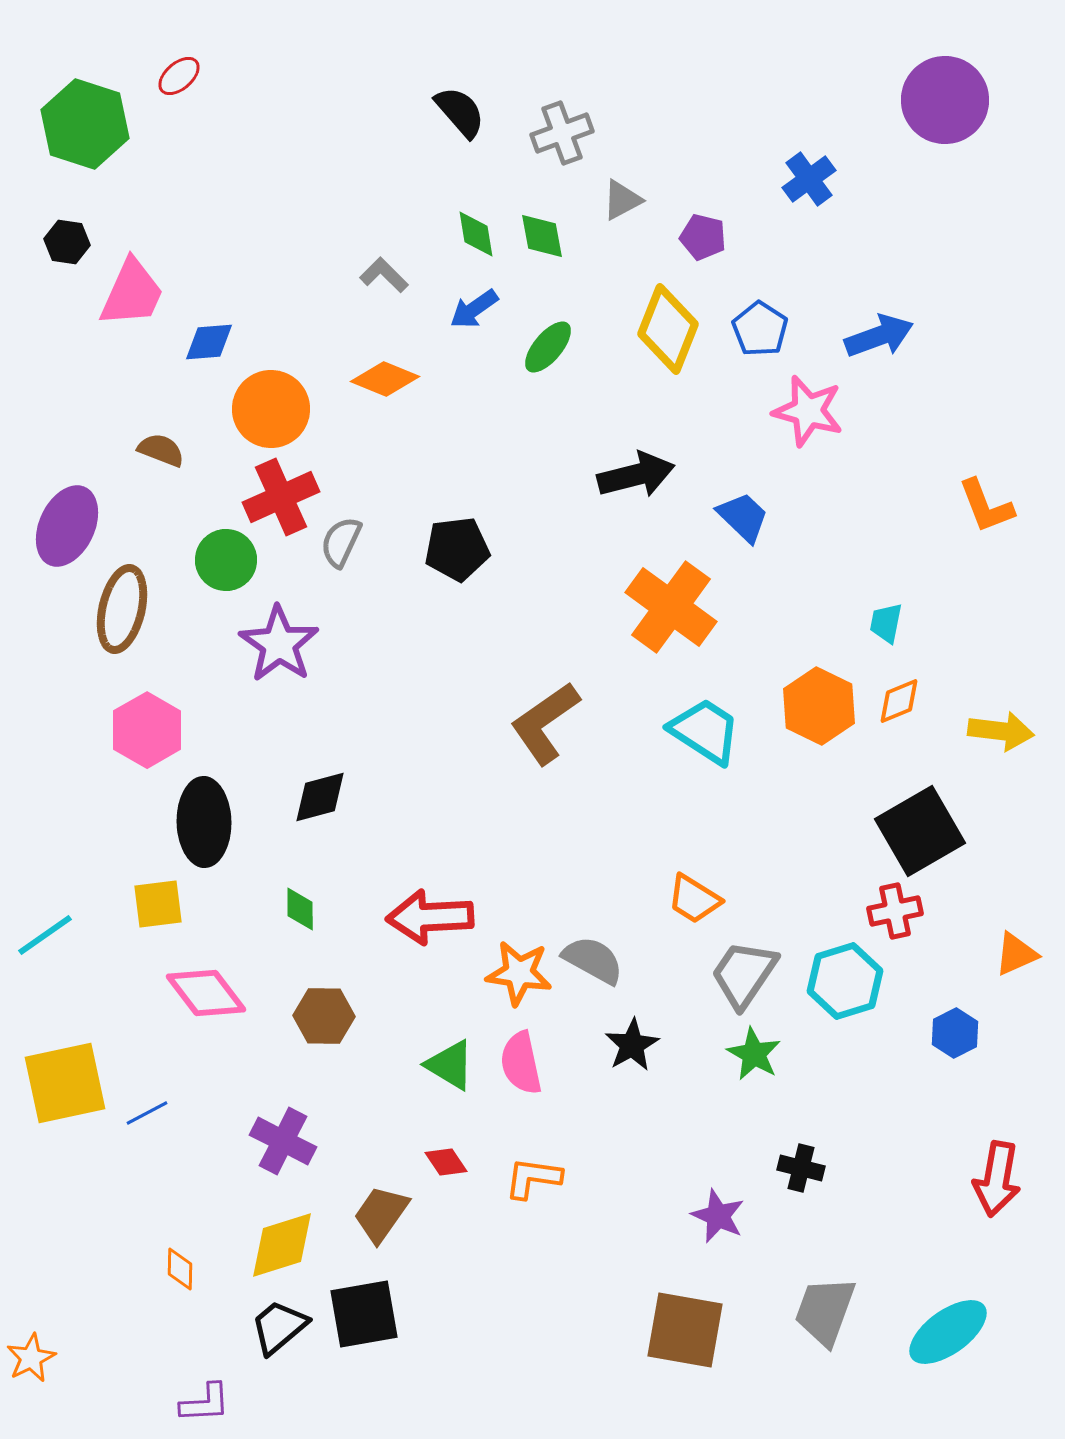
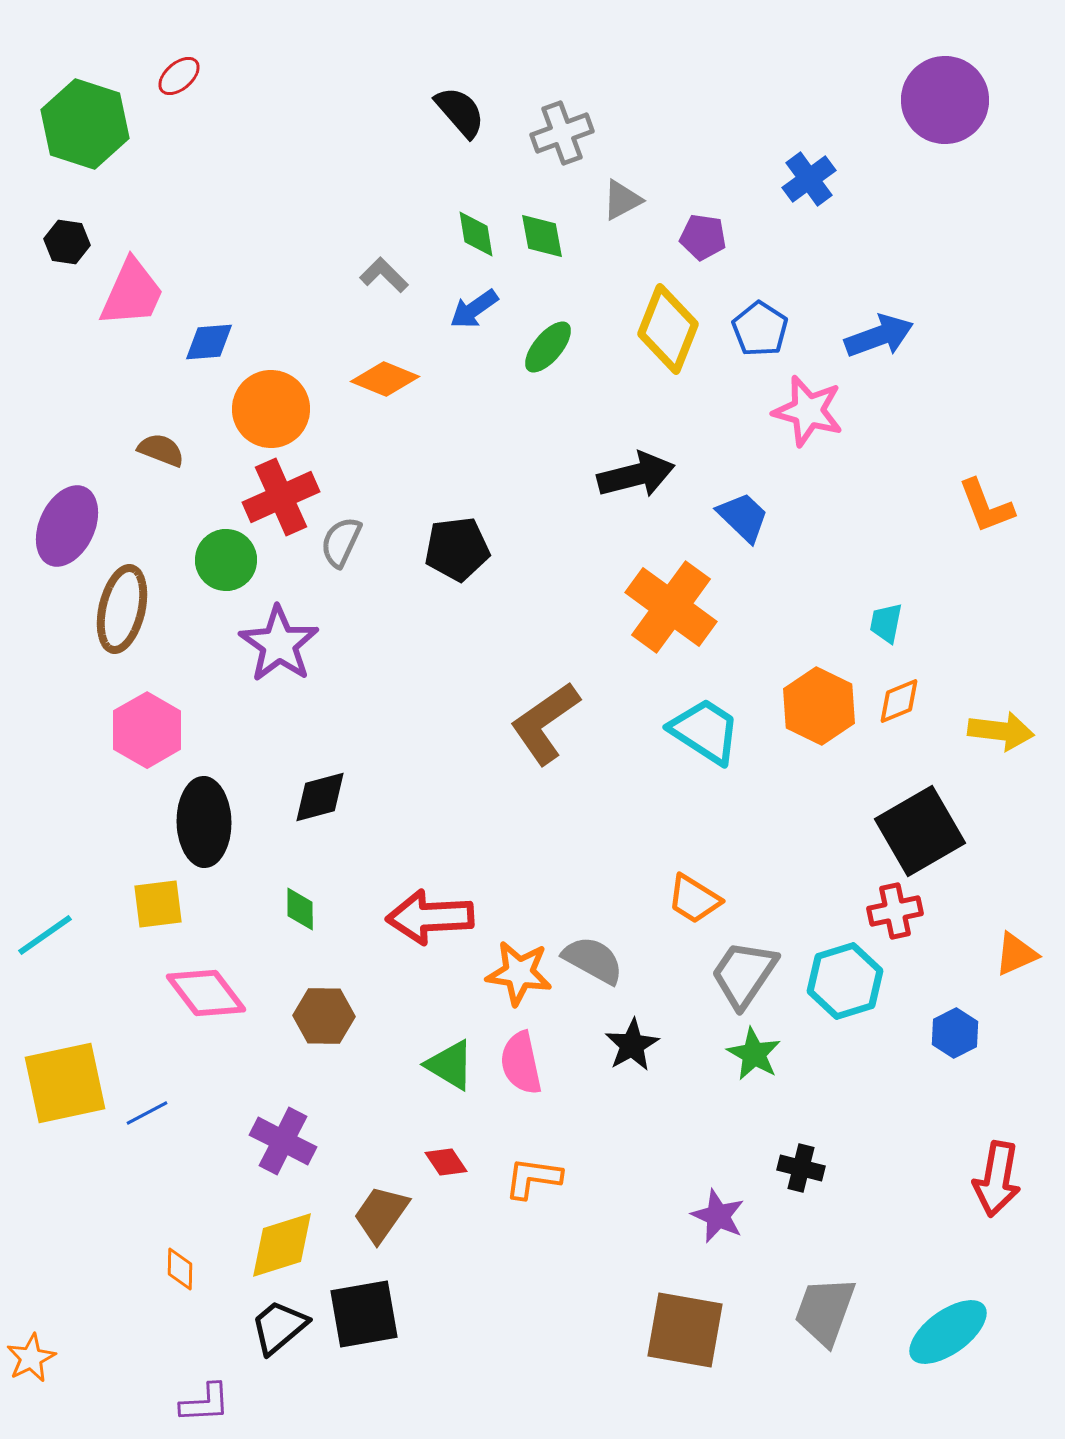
purple pentagon at (703, 237): rotated 6 degrees counterclockwise
